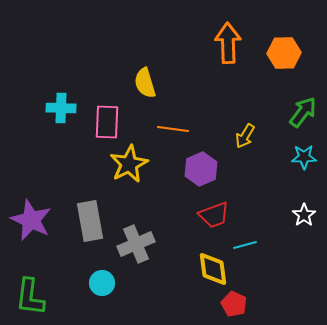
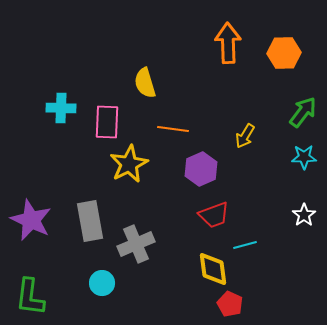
red pentagon: moved 4 px left
